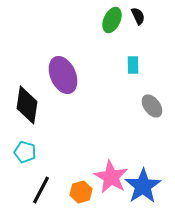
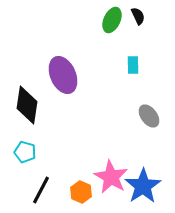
gray ellipse: moved 3 px left, 10 px down
orange hexagon: rotated 20 degrees counterclockwise
